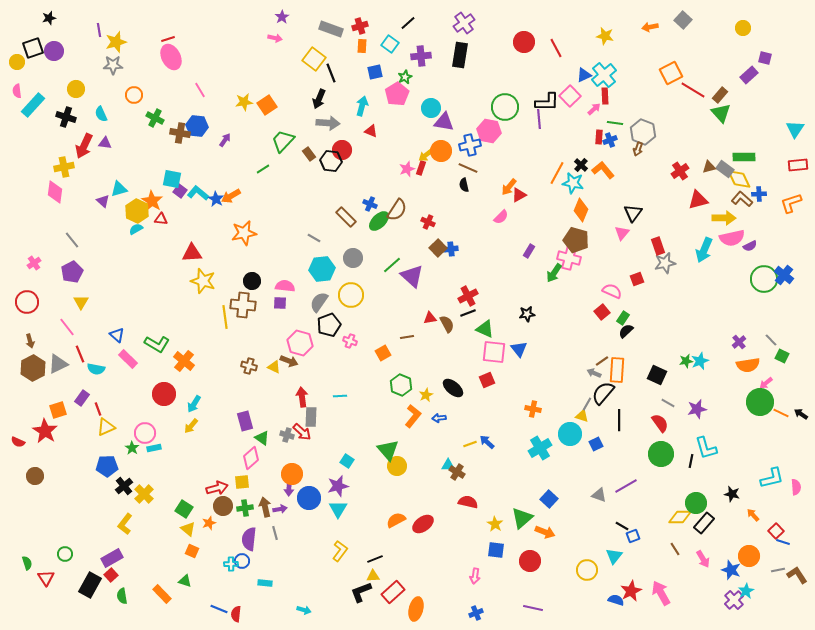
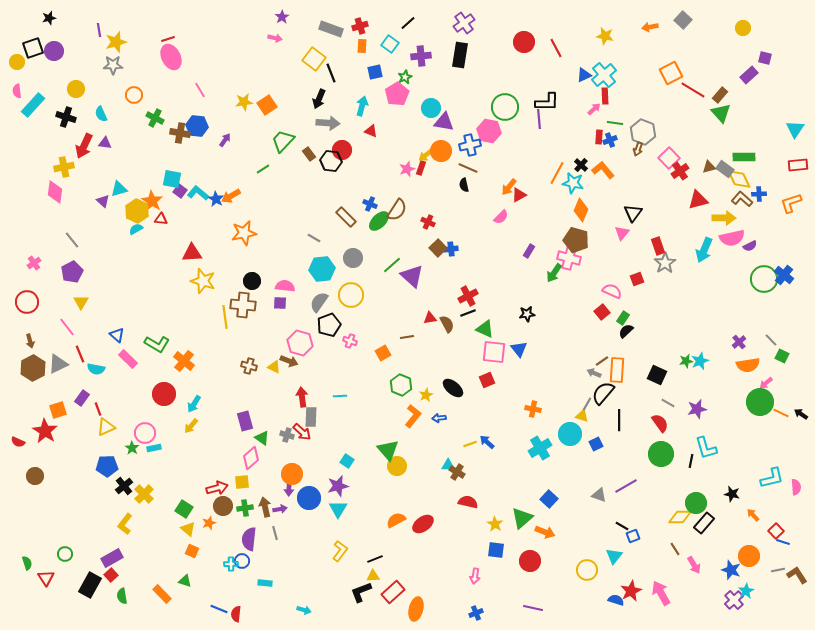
pink square at (570, 96): moved 99 px right, 62 px down
gray star at (665, 263): rotated 20 degrees counterclockwise
pink arrow at (703, 559): moved 9 px left, 6 px down
